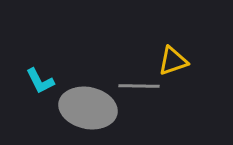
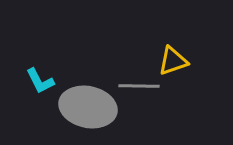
gray ellipse: moved 1 px up
